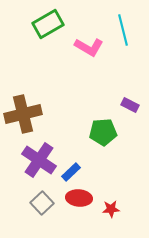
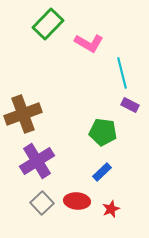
green rectangle: rotated 16 degrees counterclockwise
cyan line: moved 1 px left, 43 px down
pink L-shape: moved 4 px up
brown cross: rotated 6 degrees counterclockwise
green pentagon: rotated 12 degrees clockwise
purple cross: moved 2 px left, 1 px down; rotated 24 degrees clockwise
blue rectangle: moved 31 px right
red ellipse: moved 2 px left, 3 px down
red star: rotated 18 degrees counterclockwise
